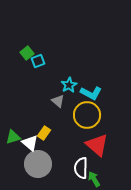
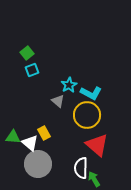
cyan square: moved 6 px left, 9 px down
yellow rectangle: rotated 64 degrees counterclockwise
green triangle: rotated 21 degrees clockwise
